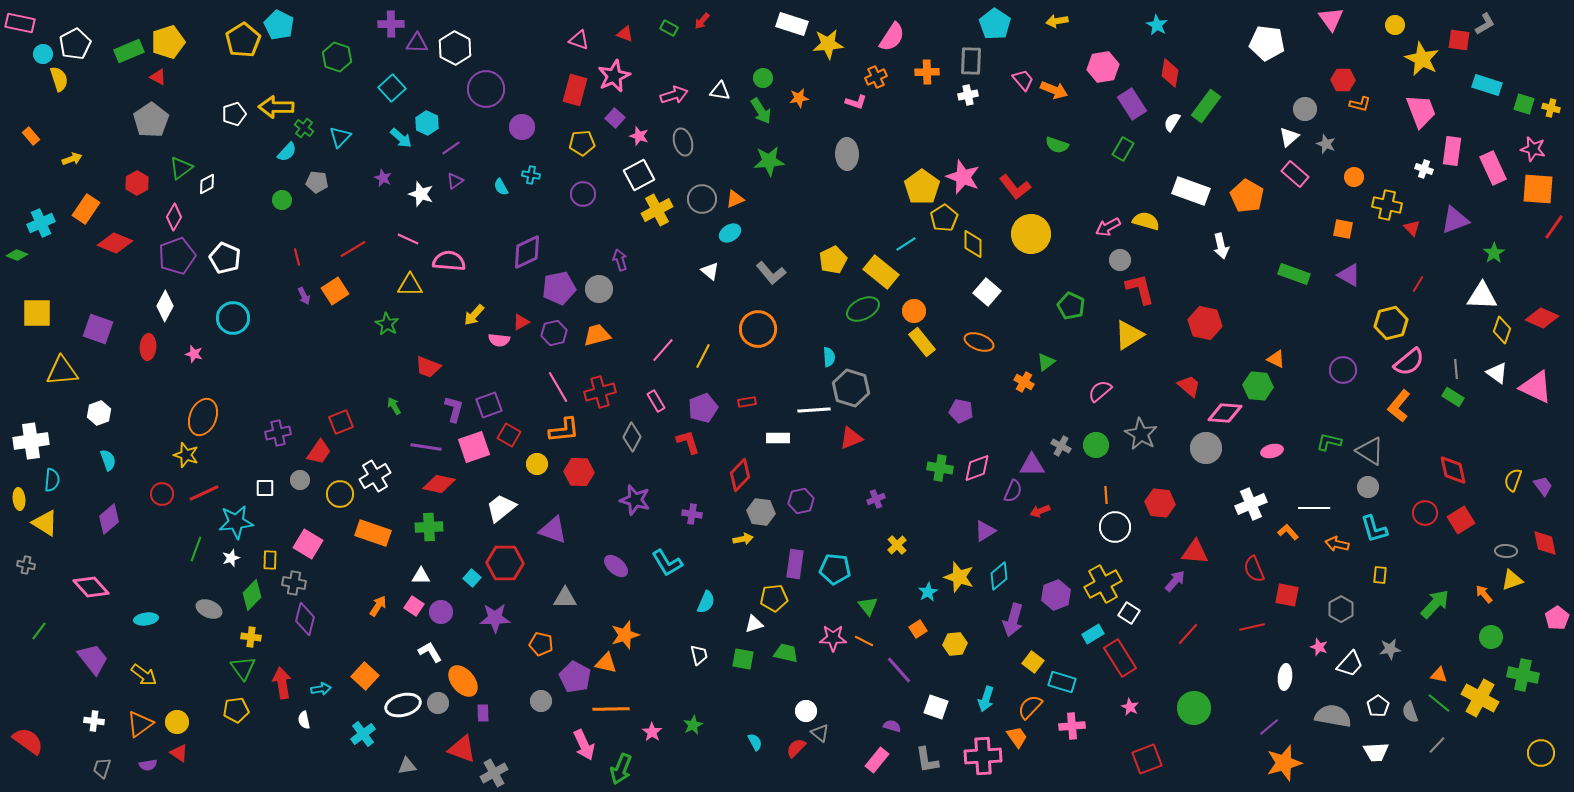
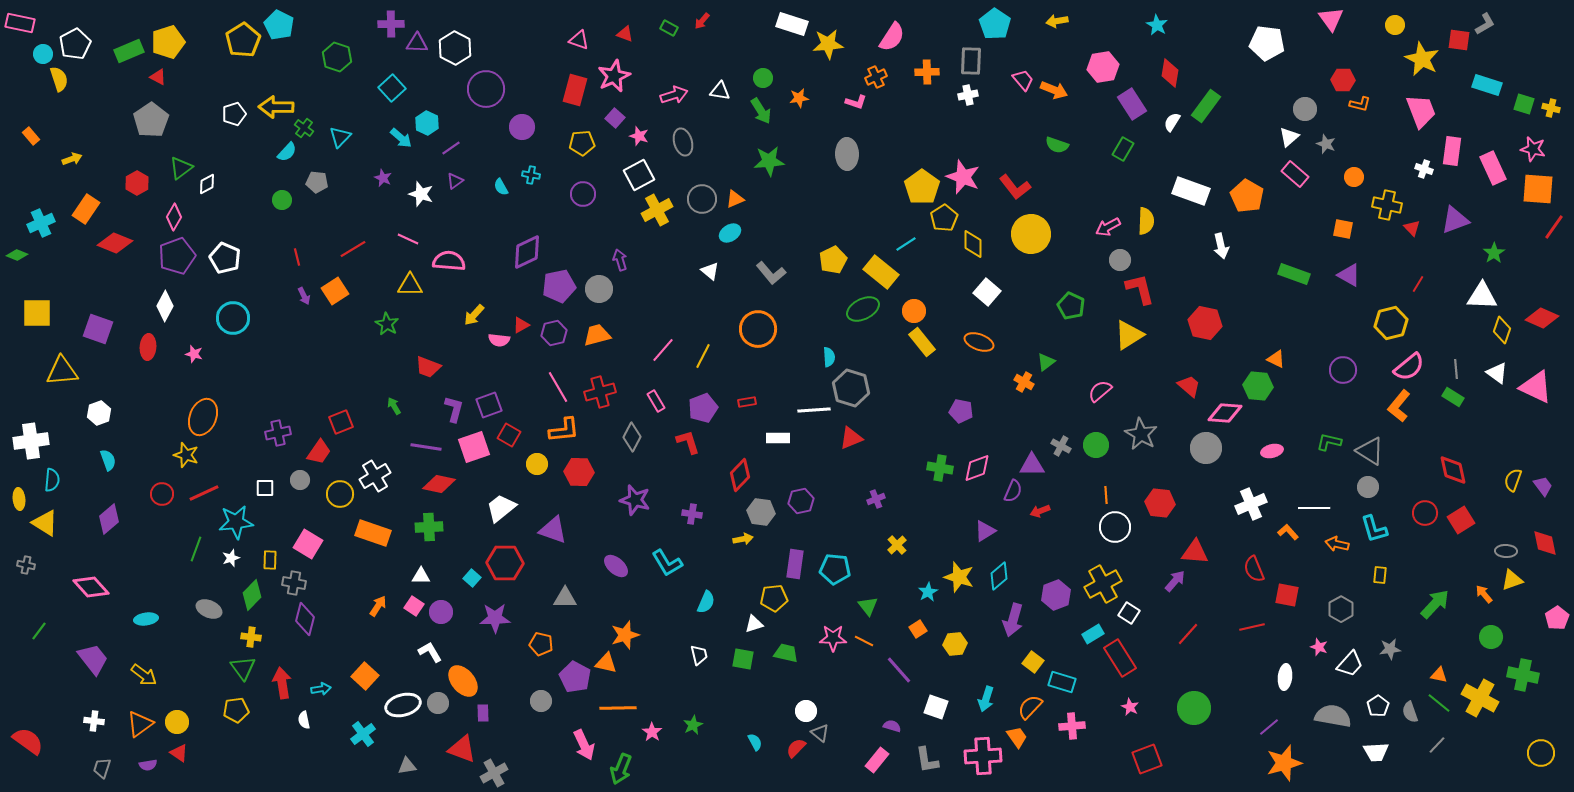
yellow semicircle at (1146, 221): rotated 76 degrees clockwise
purple pentagon at (559, 288): moved 2 px up
red triangle at (521, 322): moved 3 px down
pink semicircle at (1409, 362): moved 5 px down
orange line at (611, 709): moved 7 px right, 1 px up
